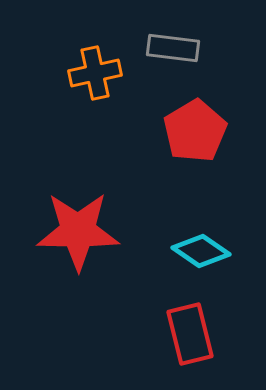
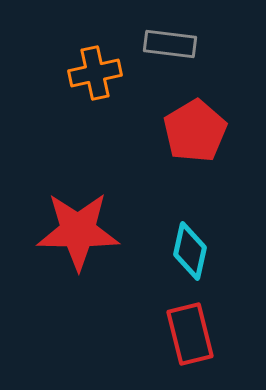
gray rectangle: moved 3 px left, 4 px up
cyan diamond: moved 11 px left; rotated 68 degrees clockwise
